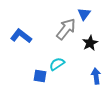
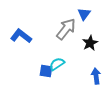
blue square: moved 6 px right, 5 px up
